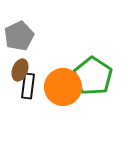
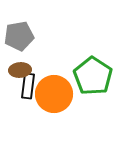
gray pentagon: rotated 16 degrees clockwise
brown ellipse: rotated 65 degrees clockwise
orange circle: moved 9 px left, 7 px down
